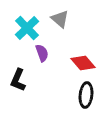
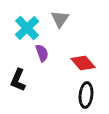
gray triangle: rotated 24 degrees clockwise
